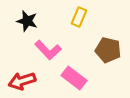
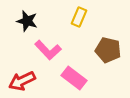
red arrow: rotated 8 degrees counterclockwise
